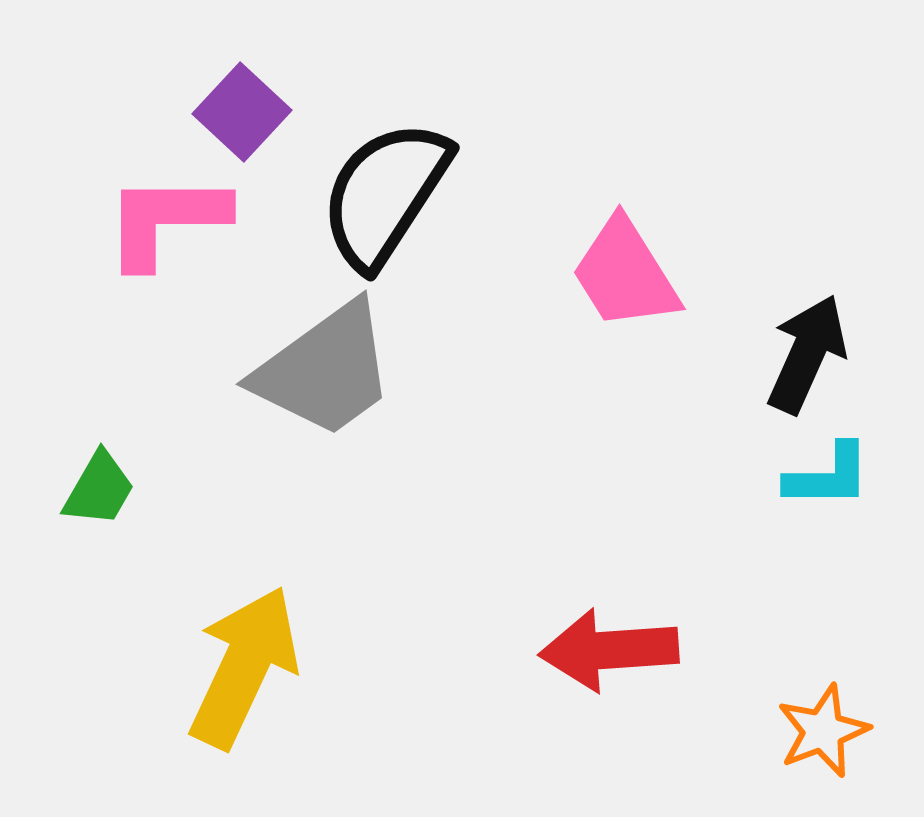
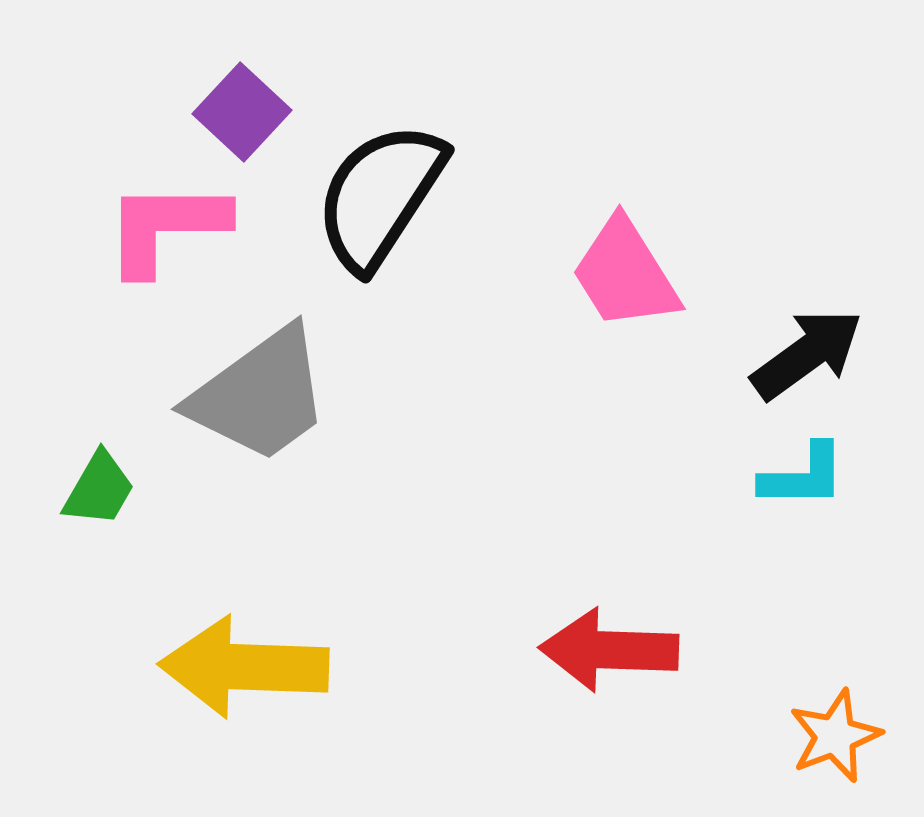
black semicircle: moved 5 px left, 2 px down
pink L-shape: moved 7 px down
black arrow: rotated 30 degrees clockwise
gray trapezoid: moved 65 px left, 25 px down
cyan L-shape: moved 25 px left
red arrow: rotated 6 degrees clockwise
yellow arrow: rotated 113 degrees counterclockwise
orange star: moved 12 px right, 5 px down
